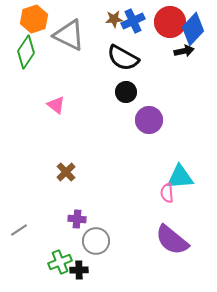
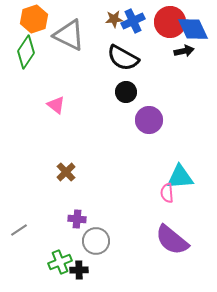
blue diamond: rotated 68 degrees counterclockwise
